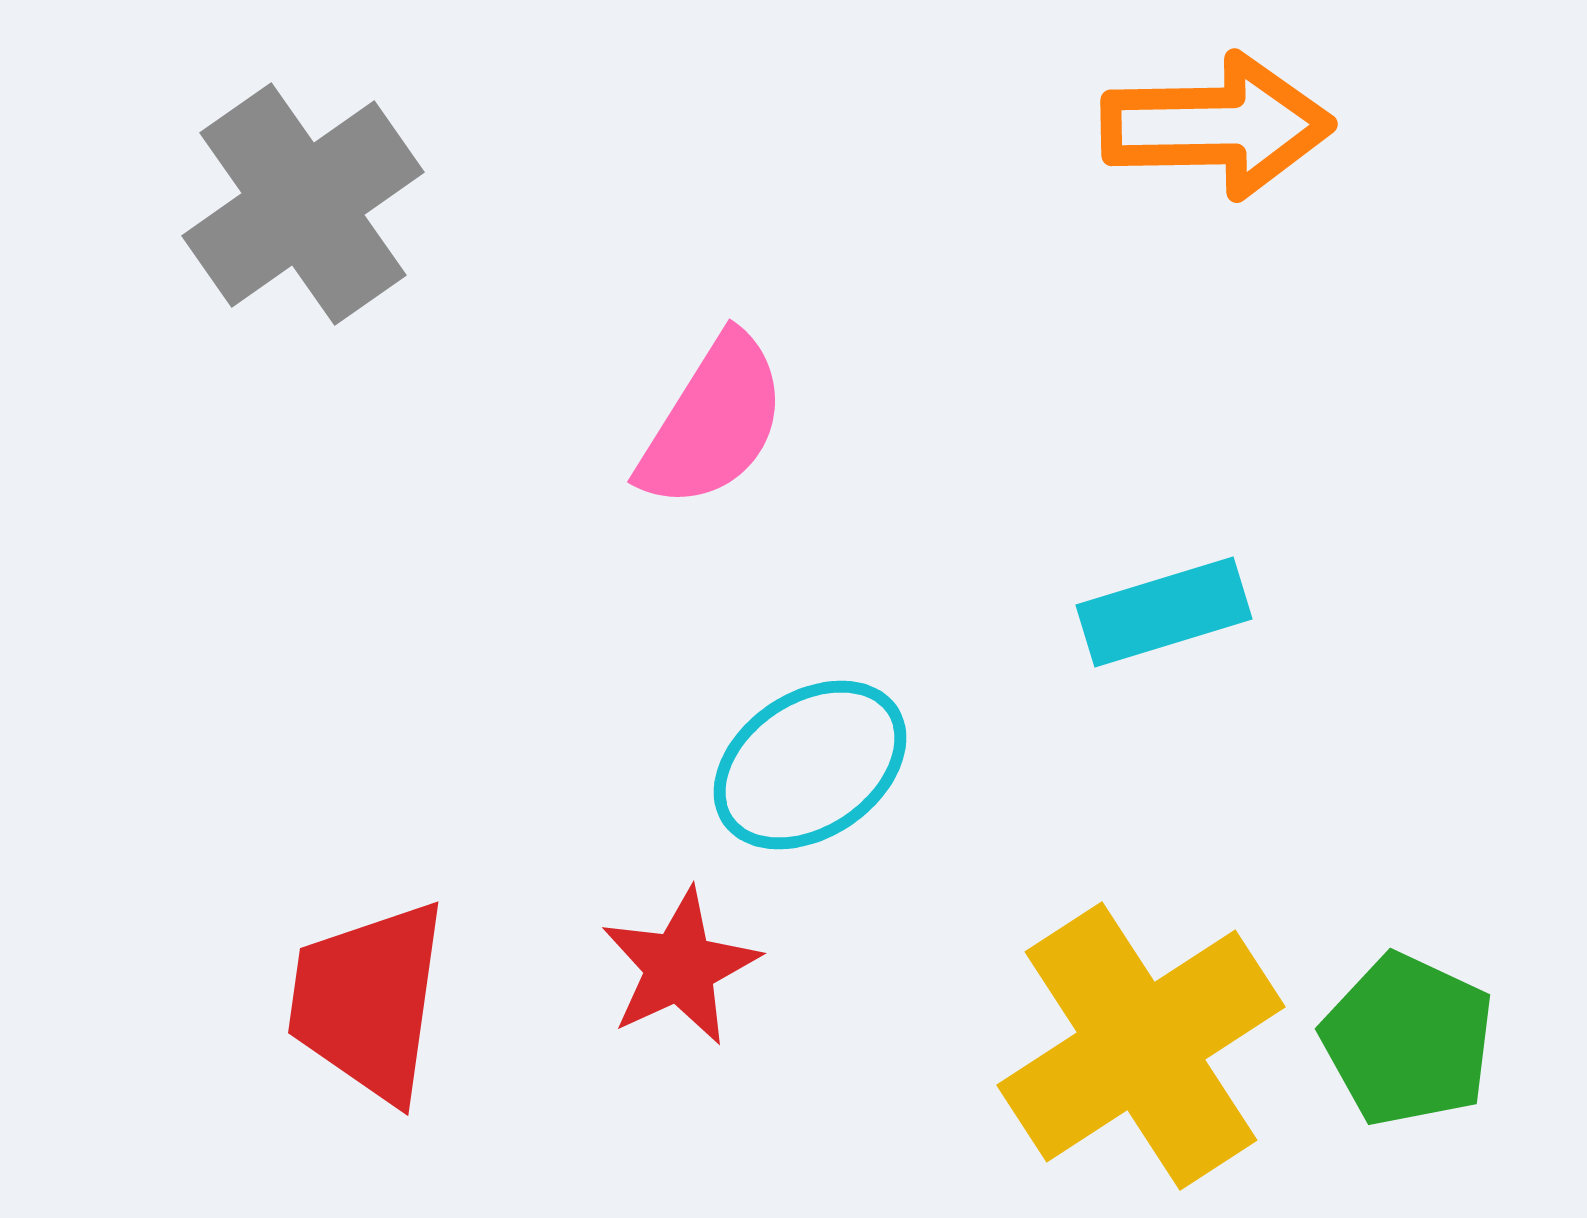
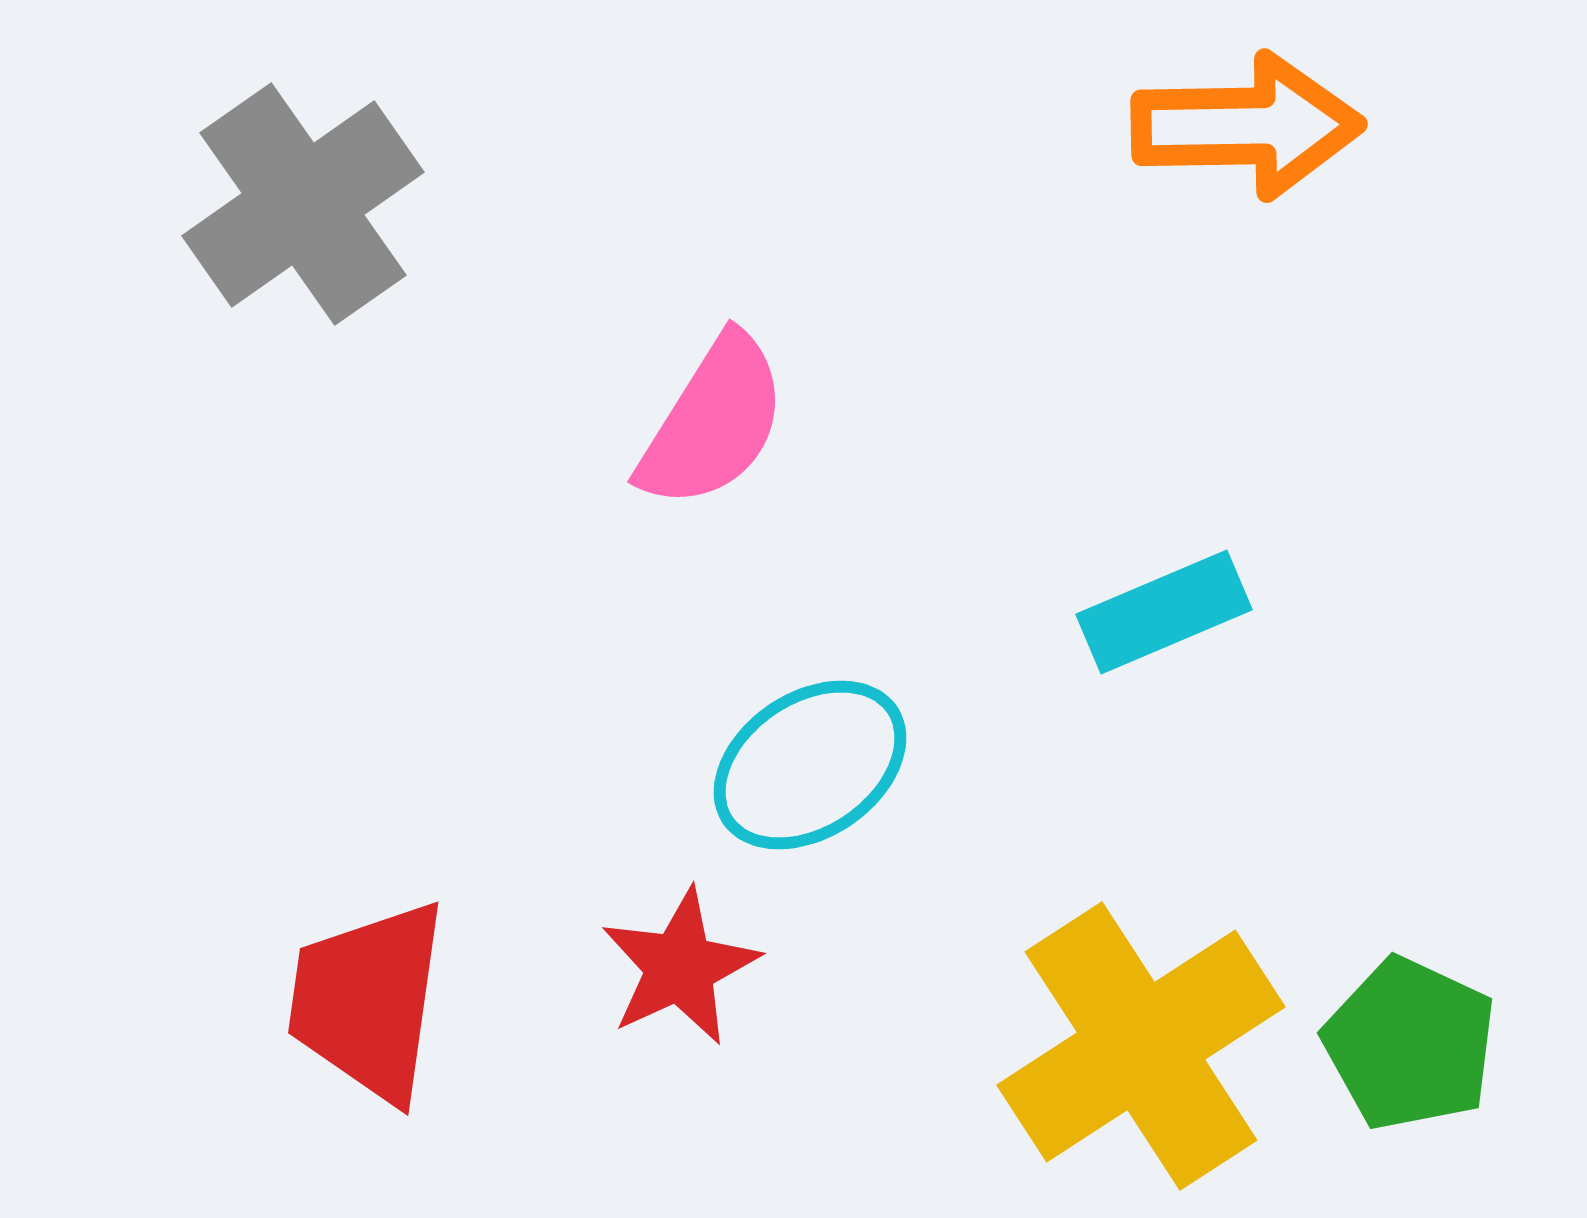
orange arrow: moved 30 px right
cyan rectangle: rotated 6 degrees counterclockwise
green pentagon: moved 2 px right, 4 px down
